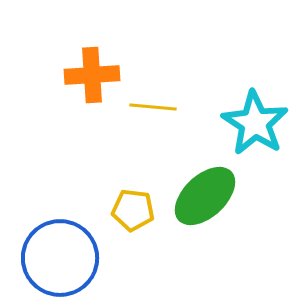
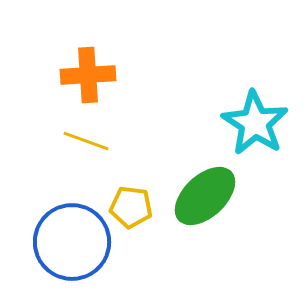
orange cross: moved 4 px left
yellow line: moved 67 px left, 34 px down; rotated 15 degrees clockwise
yellow pentagon: moved 2 px left, 3 px up
blue circle: moved 12 px right, 16 px up
